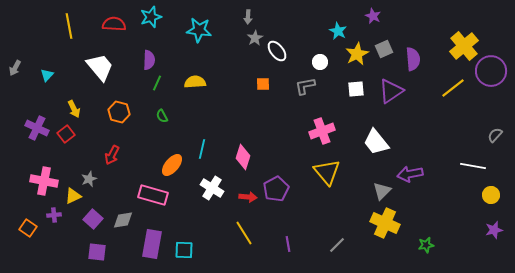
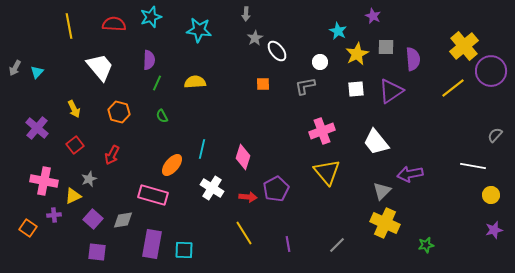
gray arrow at (248, 17): moved 2 px left, 3 px up
gray square at (384, 49): moved 2 px right, 2 px up; rotated 24 degrees clockwise
cyan triangle at (47, 75): moved 10 px left, 3 px up
purple cross at (37, 128): rotated 15 degrees clockwise
red square at (66, 134): moved 9 px right, 11 px down
